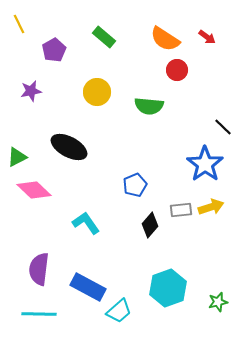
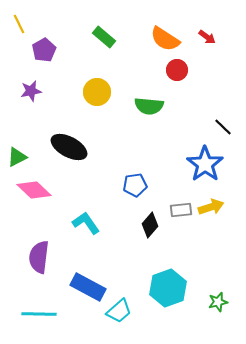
purple pentagon: moved 10 px left
blue pentagon: rotated 15 degrees clockwise
purple semicircle: moved 12 px up
